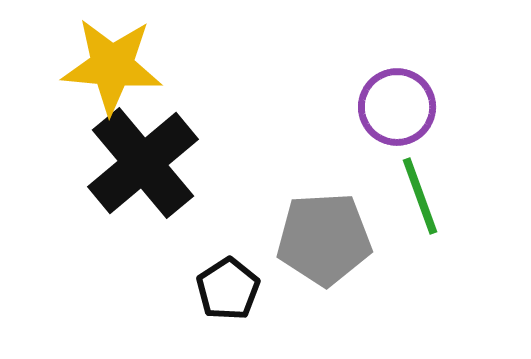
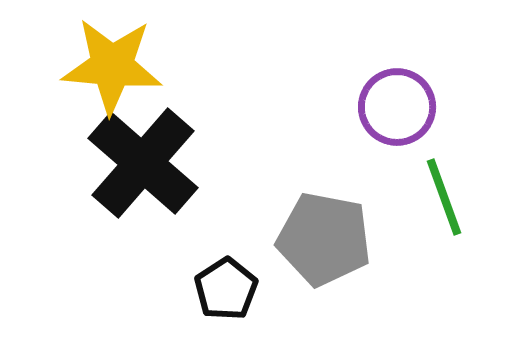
black cross: rotated 9 degrees counterclockwise
green line: moved 24 px right, 1 px down
gray pentagon: rotated 14 degrees clockwise
black pentagon: moved 2 px left
